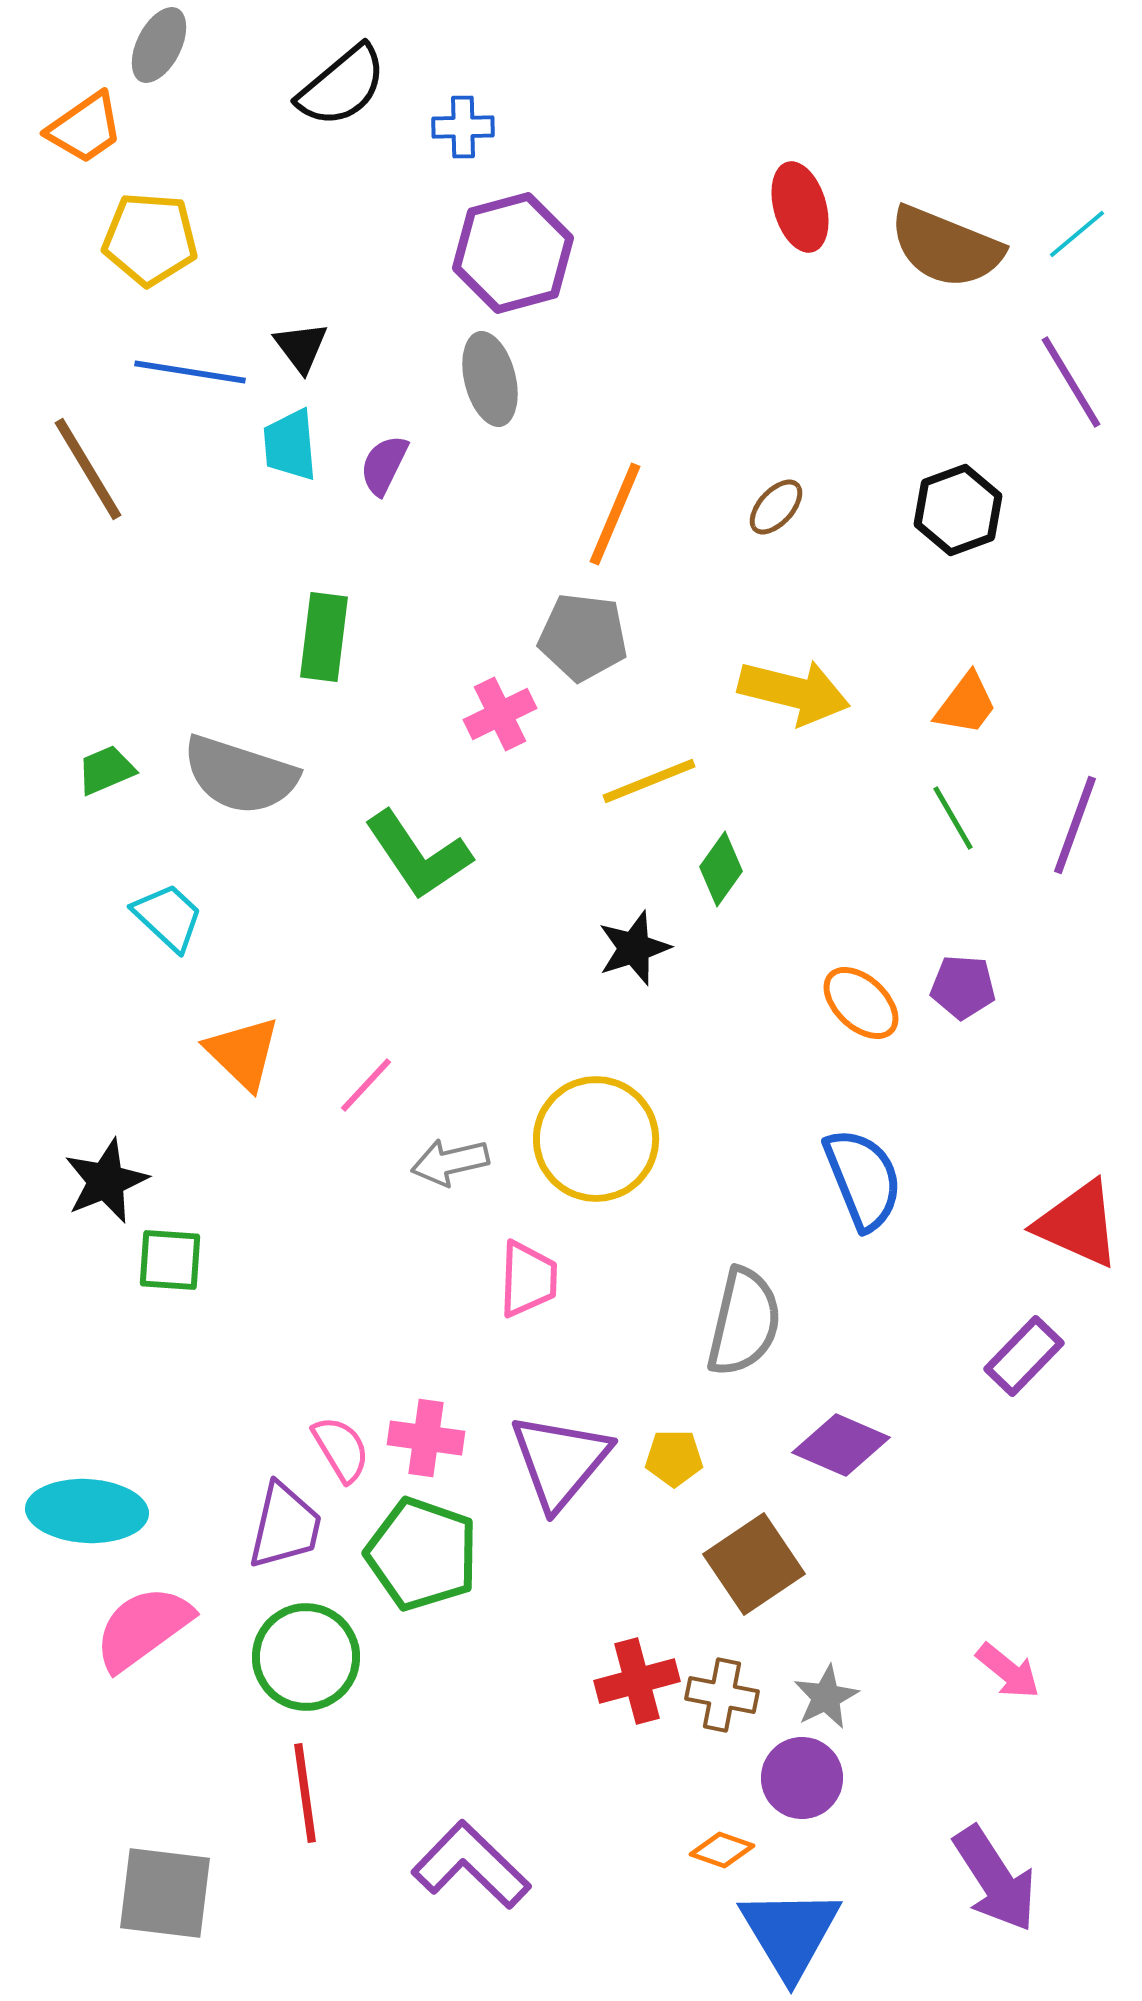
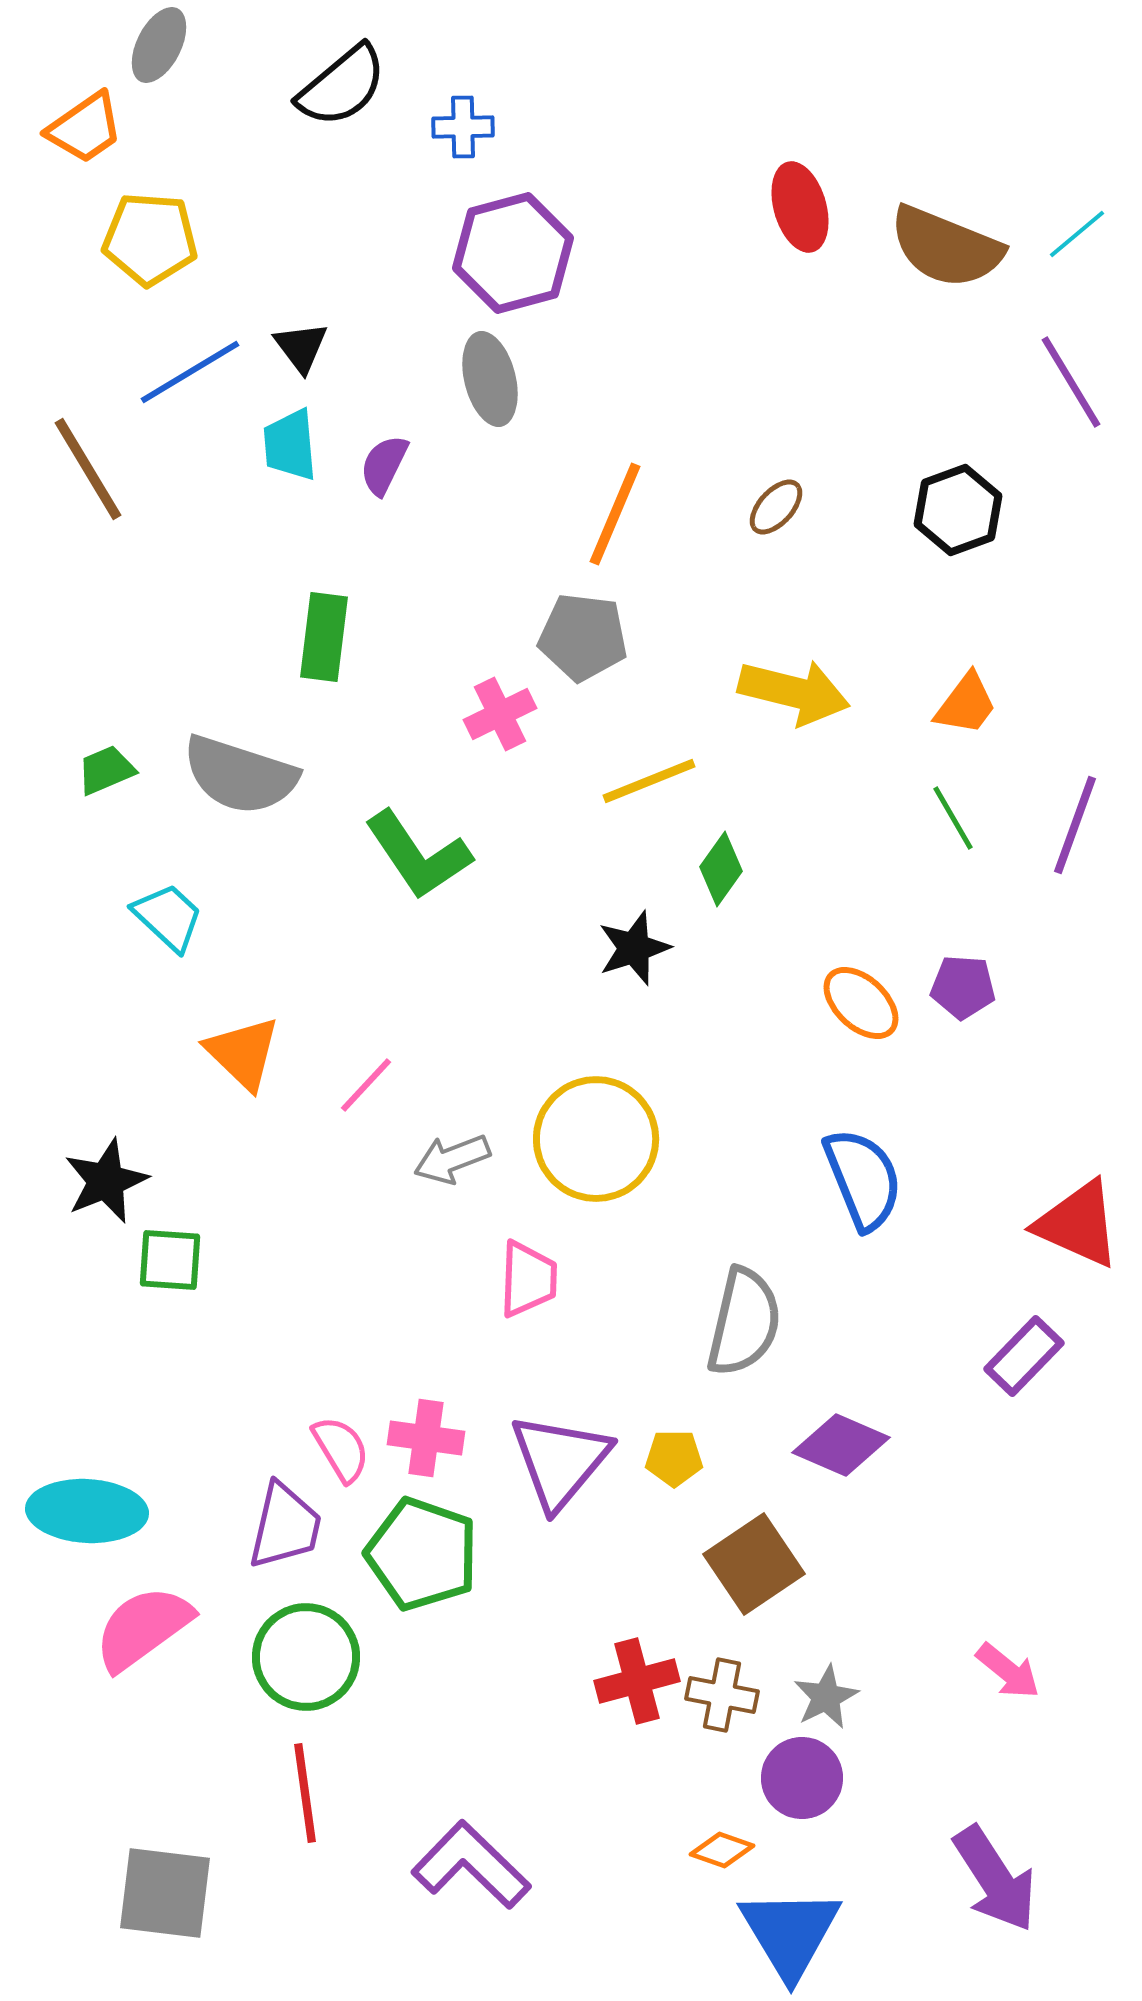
blue line at (190, 372): rotated 40 degrees counterclockwise
gray arrow at (450, 1162): moved 2 px right, 3 px up; rotated 8 degrees counterclockwise
